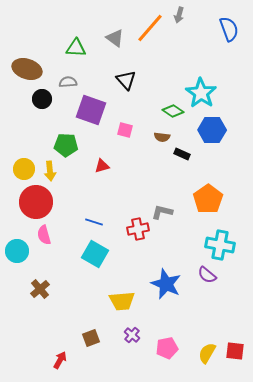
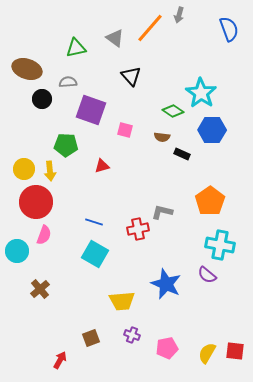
green triangle: rotated 15 degrees counterclockwise
black triangle: moved 5 px right, 4 px up
orange pentagon: moved 2 px right, 2 px down
pink semicircle: rotated 144 degrees counterclockwise
purple cross: rotated 21 degrees counterclockwise
